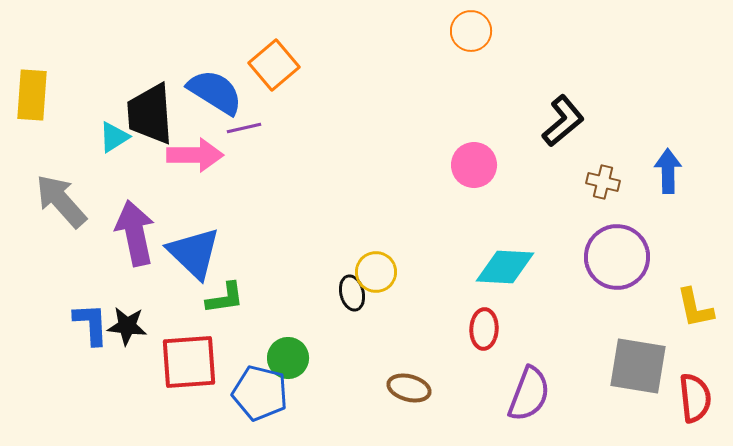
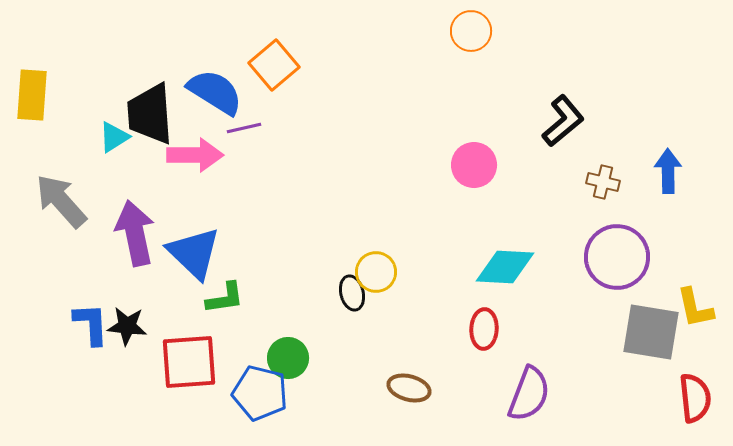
gray square: moved 13 px right, 34 px up
